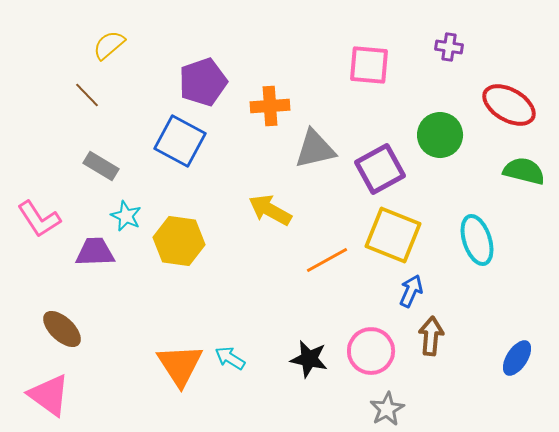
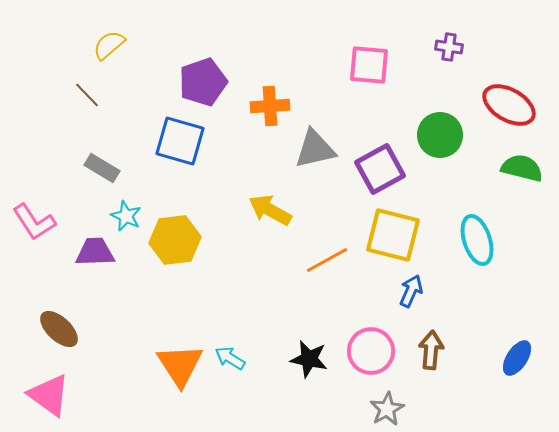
blue square: rotated 12 degrees counterclockwise
gray rectangle: moved 1 px right, 2 px down
green semicircle: moved 2 px left, 3 px up
pink L-shape: moved 5 px left, 3 px down
yellow square: rotated 8 degrees counterclockwise
yellow hexagon: moved 4 px left, 1 px up; rotated 15 degrees counterclockwise
brown ellipse: moved 3 px left
brown arrow: moved 14 px down
